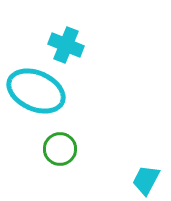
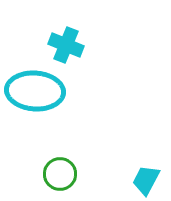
cyan ellipse: moved 1 px left; rotated 20 degrees counterclockwise
green circle: moved 25 px down
